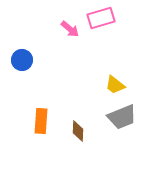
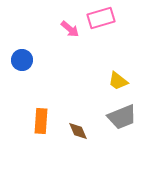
yellow trapezoid: moved 3 px right, 4 px up
brown diamond: rotated 25 degrees counterclockwise
